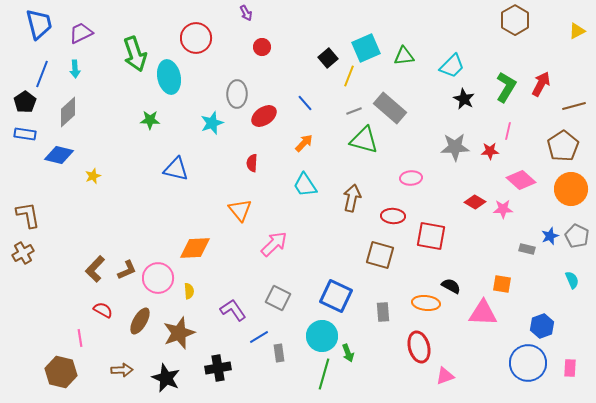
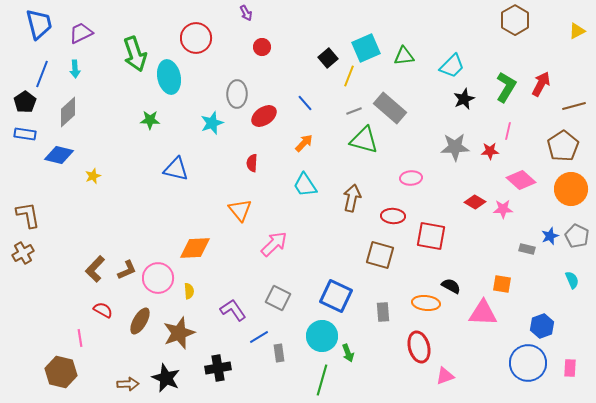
black star at (464, 99): rotated 20 degrees clockwise
brown arrow at (122, 370): moved 6 px right, 14 px down
green line at (324, 374): moved 2 px left, 6 px down
